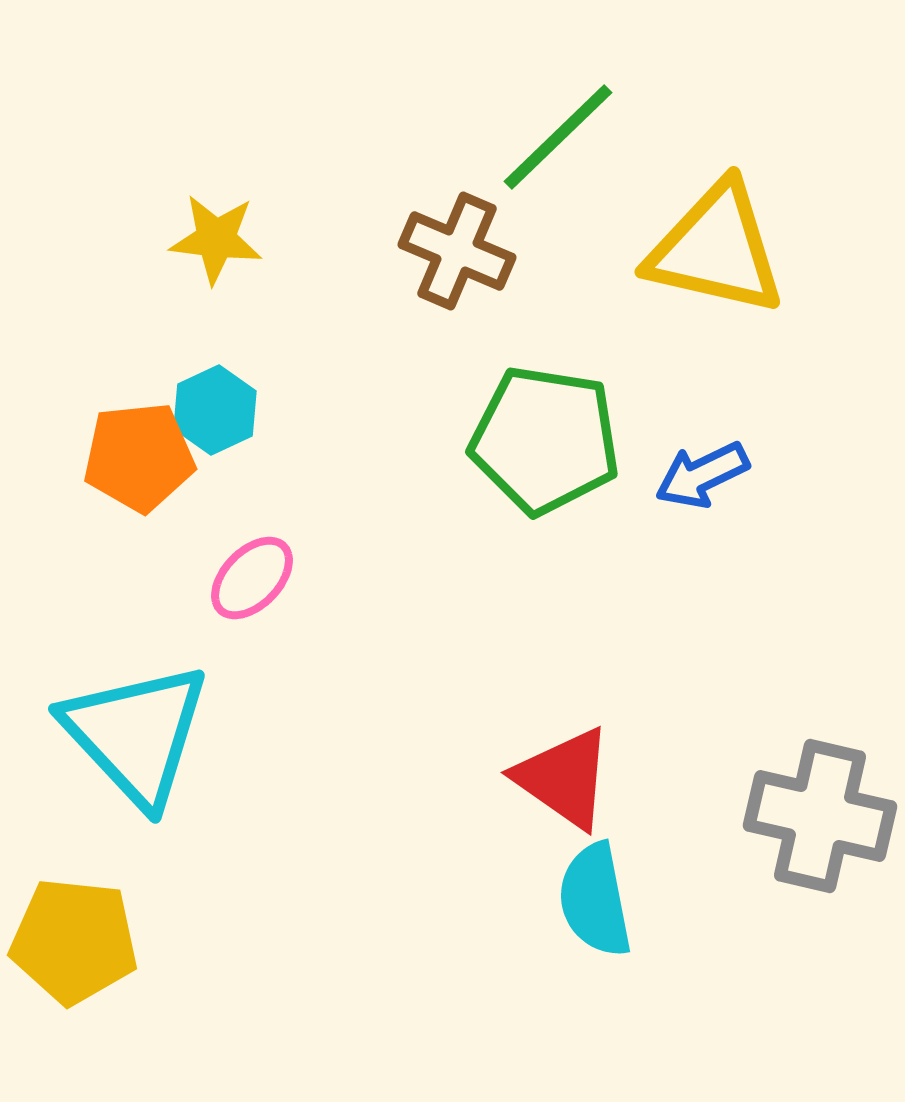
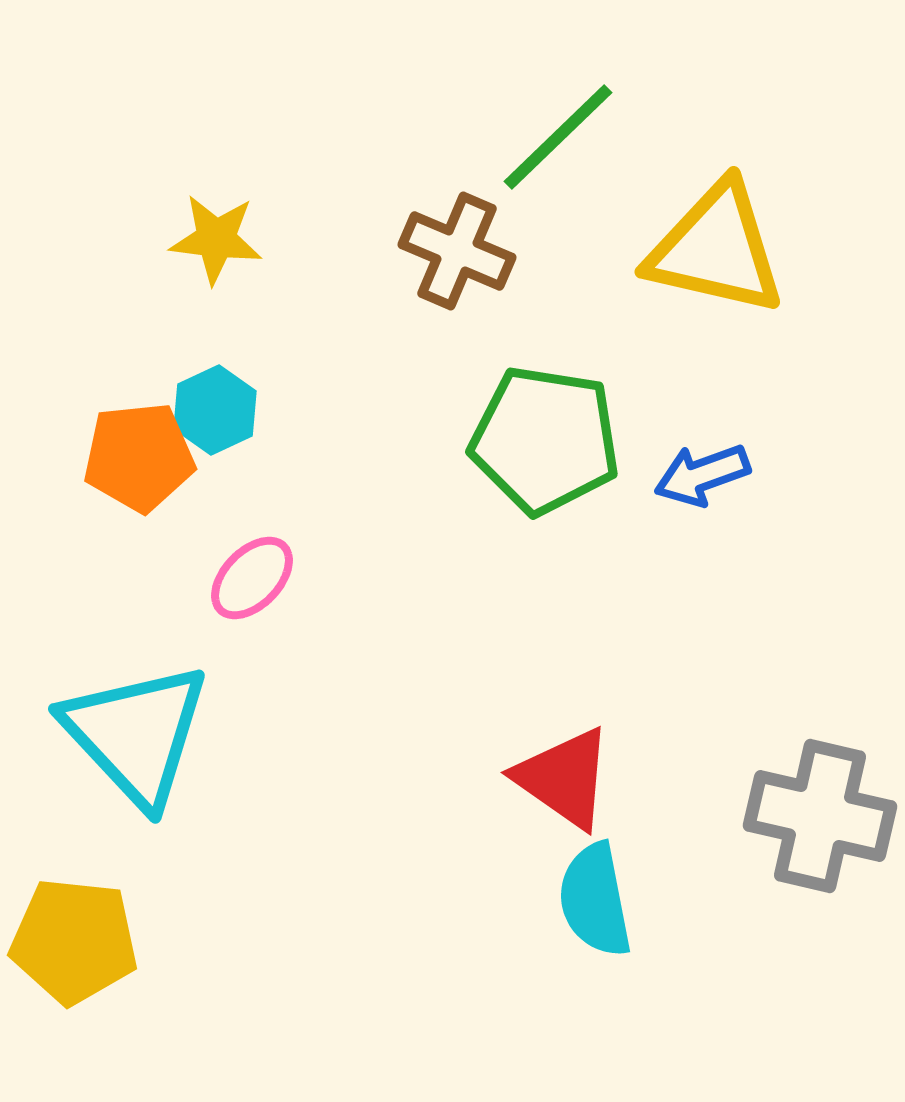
blue arrow: rotated 6 degrees clockwise
